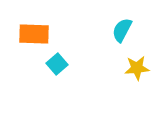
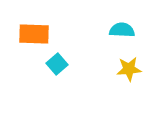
cyan semicircle: rotated 65 degrees clockwise
yellow star: moved 8 px left, 1 px down
